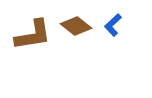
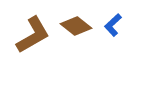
brown L-shape: rotated 21 degrees counterclockwise
